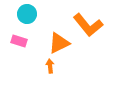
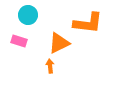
cyan circle: moved 1 px right, 1 px down
orange L-shape: moved 2 px up; rotated 44 degrees counterclockwise
